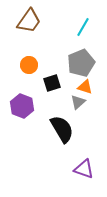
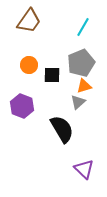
black square: moved 8 px up; rotated 18 degrees clockwise
orange triangle: moved 1 px left, 1 px up; rotated 35 degrees counterclockwise
purple triangle: rotated 25 degrees clockwise
